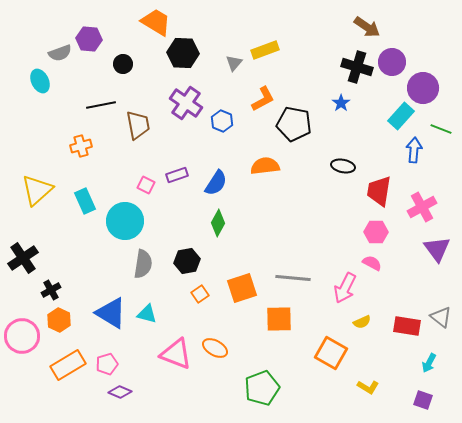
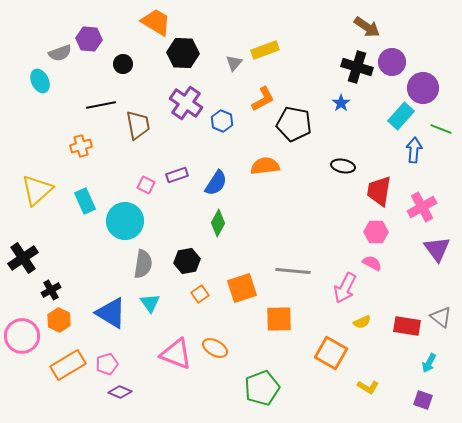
gray line at (293, 278): moved 7 px up
cyan triangle at (147, 314): moved 3 px right, 11 px up; rotated 40 degrees clockwise
